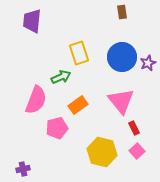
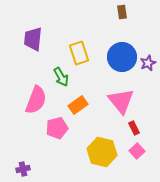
purple trapezoid: moved 1 px right, 18 px down
green arrow: rotated 84 degrees clockwise
